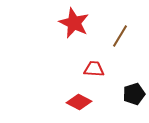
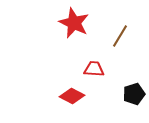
red diamond: moved 7 px left, 6 px up
